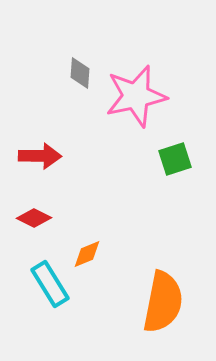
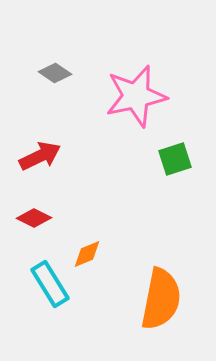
gray diamond: moved 25 px left; rotated 60 degrees counterclockwise
red arrow: rotated 27 degrees counterclockwise
orange semicircle: moved 2 px left, 3 px up
